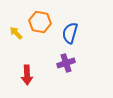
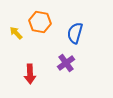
blue semicircle: moved 5 px right
purple cross: rotated 18 degrees counterclockwise
red arrow: moved 3 px right, 1 px up
